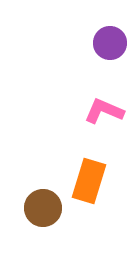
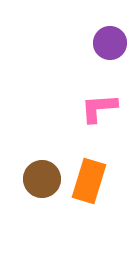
pink L-shape: moved 5 px left, 3 px up; rotated 27 degrees counterclockwise
brown circle: moved 1 px left, 29 px up
